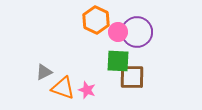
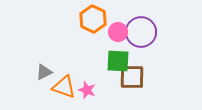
orange hexagon: moved 3 px left, 1 px up
purple circle: moved 4 px right
orange triangle: moved 1 px right, 1 px up
